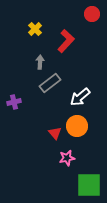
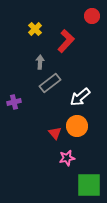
red circle: moved 2 px down
